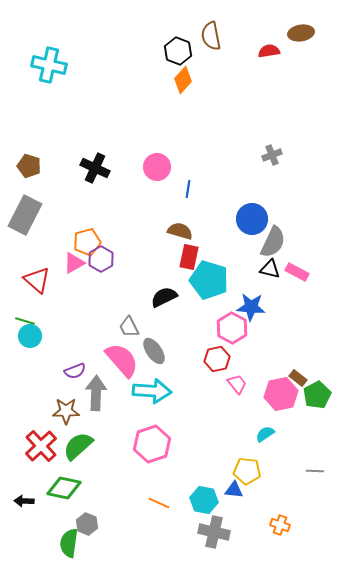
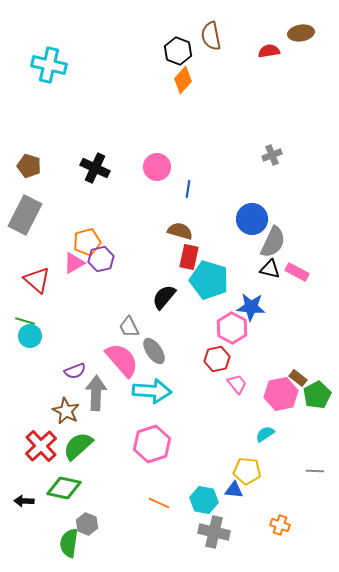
purple hexagon at (101, 259): rotated 15 degrees clockwise
black semicircle at (164, 297): rotated 24 degrees counterclockwise
brown star at (66, 411): rotated 28 degrees clockwise
